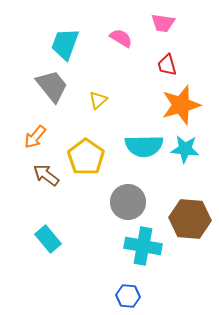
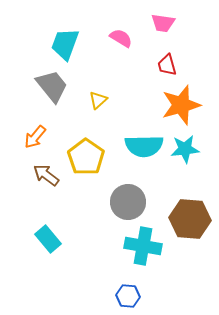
cyan star: rotated 12 degrees counterclockwise
